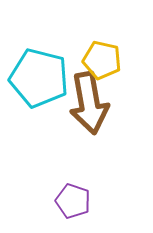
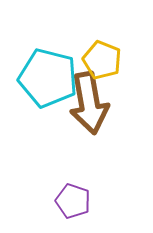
yellow pentagon: rotated 9 degrees clockwise
cyan pentagon: moved 9 px right
